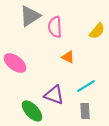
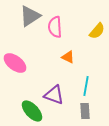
cyan line: rotated 48 degrees counterclockwise
